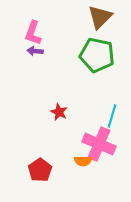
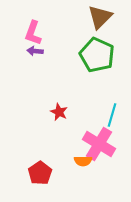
green pentagon: rotated 12 degrees clockwise
cyan line: moved 1 px up
pink cross: rotated 8 degrees clockwise
red pentagon: moved 3 px down
